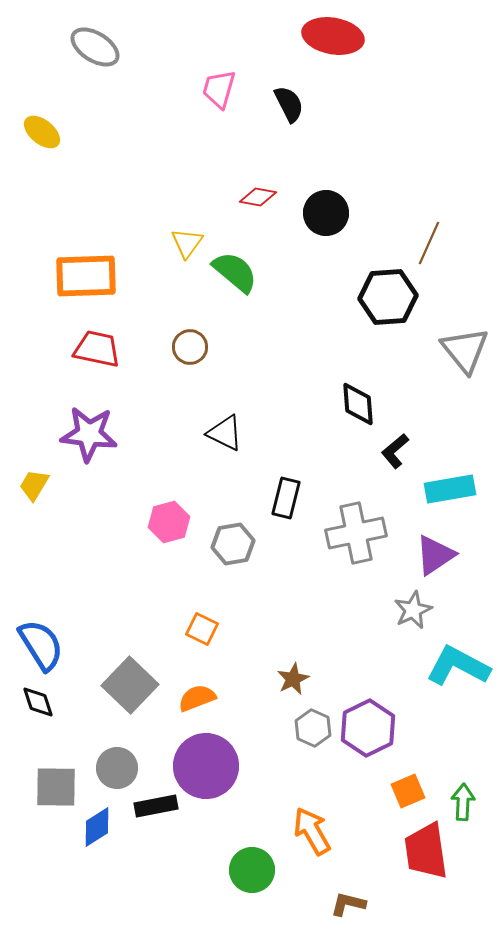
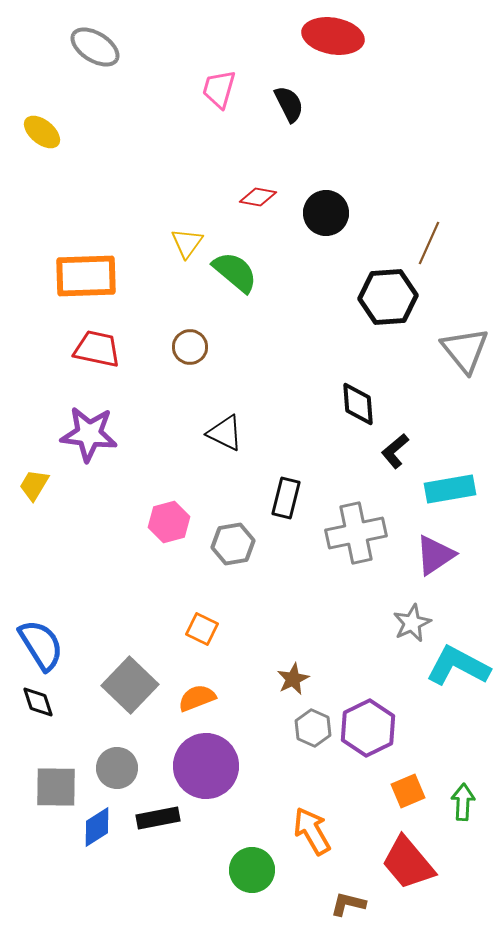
gray star at (413, 610): moved 1 px left, 13 px down
black rectangle at (156, 806): moved 2 px right, 12 px down
red trapezoid at (426, 851): moved 18 px left, 12 px down; rotated 32 degrees counterclockwise
